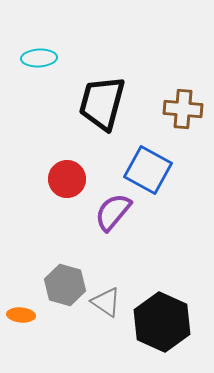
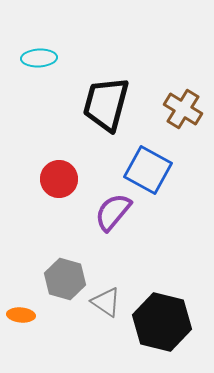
black trapezoid: moved 4 px right, 1 px down
brown cross: rotated 27 degrees clockwise
red circle: moved 8 px left
gray hexagon: moved 6 px up
black hexagon: rotated 10 degrees counterclockwise
